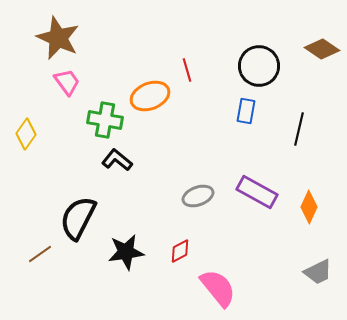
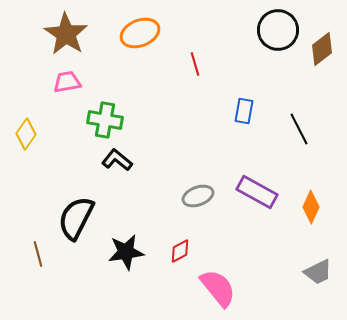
brown star: moved 8 px right, 4 px up; rotated 9 degrees clockwise
brown diamond: rotated 72 degrees counterclockwise
black circle: moved 19 px right, 36 px up
red line: moved 8 px right, 6 px up
pink trapezoid: rotated 64 degrees counterclockwise
orange ellipse: moved 10 px left, 63 px up
blue rectangle: moved 2 px left
black line: rotated 40 degrees counterclockwise
orange diamond: moved 2 px right
black semicircle: moved 2 px left
brown line: moved 2 px left; rotated 70 degrees counterclockwise
